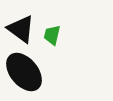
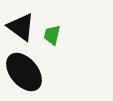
black triangle: moved 2 px up
